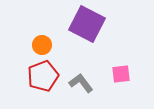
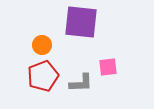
purple square: moved 6 px left, 2 px up; rotated 21 degrees counterclockwise
pink square: moved 13 px left, 7 px up
gray L-shape: rotated 125 degrees clockwise
